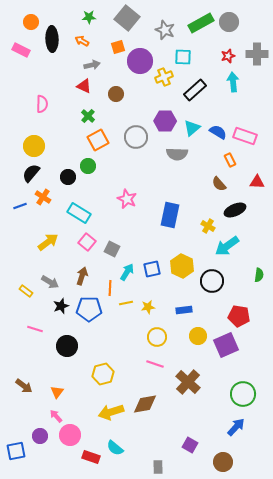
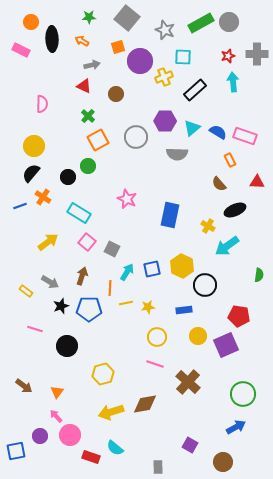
black circle at (212, 281): moved 7 px left, 4 px down
blue arrow at (236, 427): rotated 18 degrees clockwise
